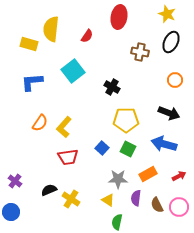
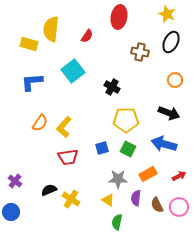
blue square: rotated 32 degrees clockwise
